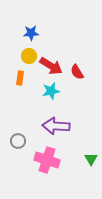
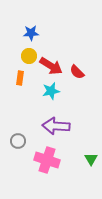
red semicircle: rotated 14 degrees counterclockwise
